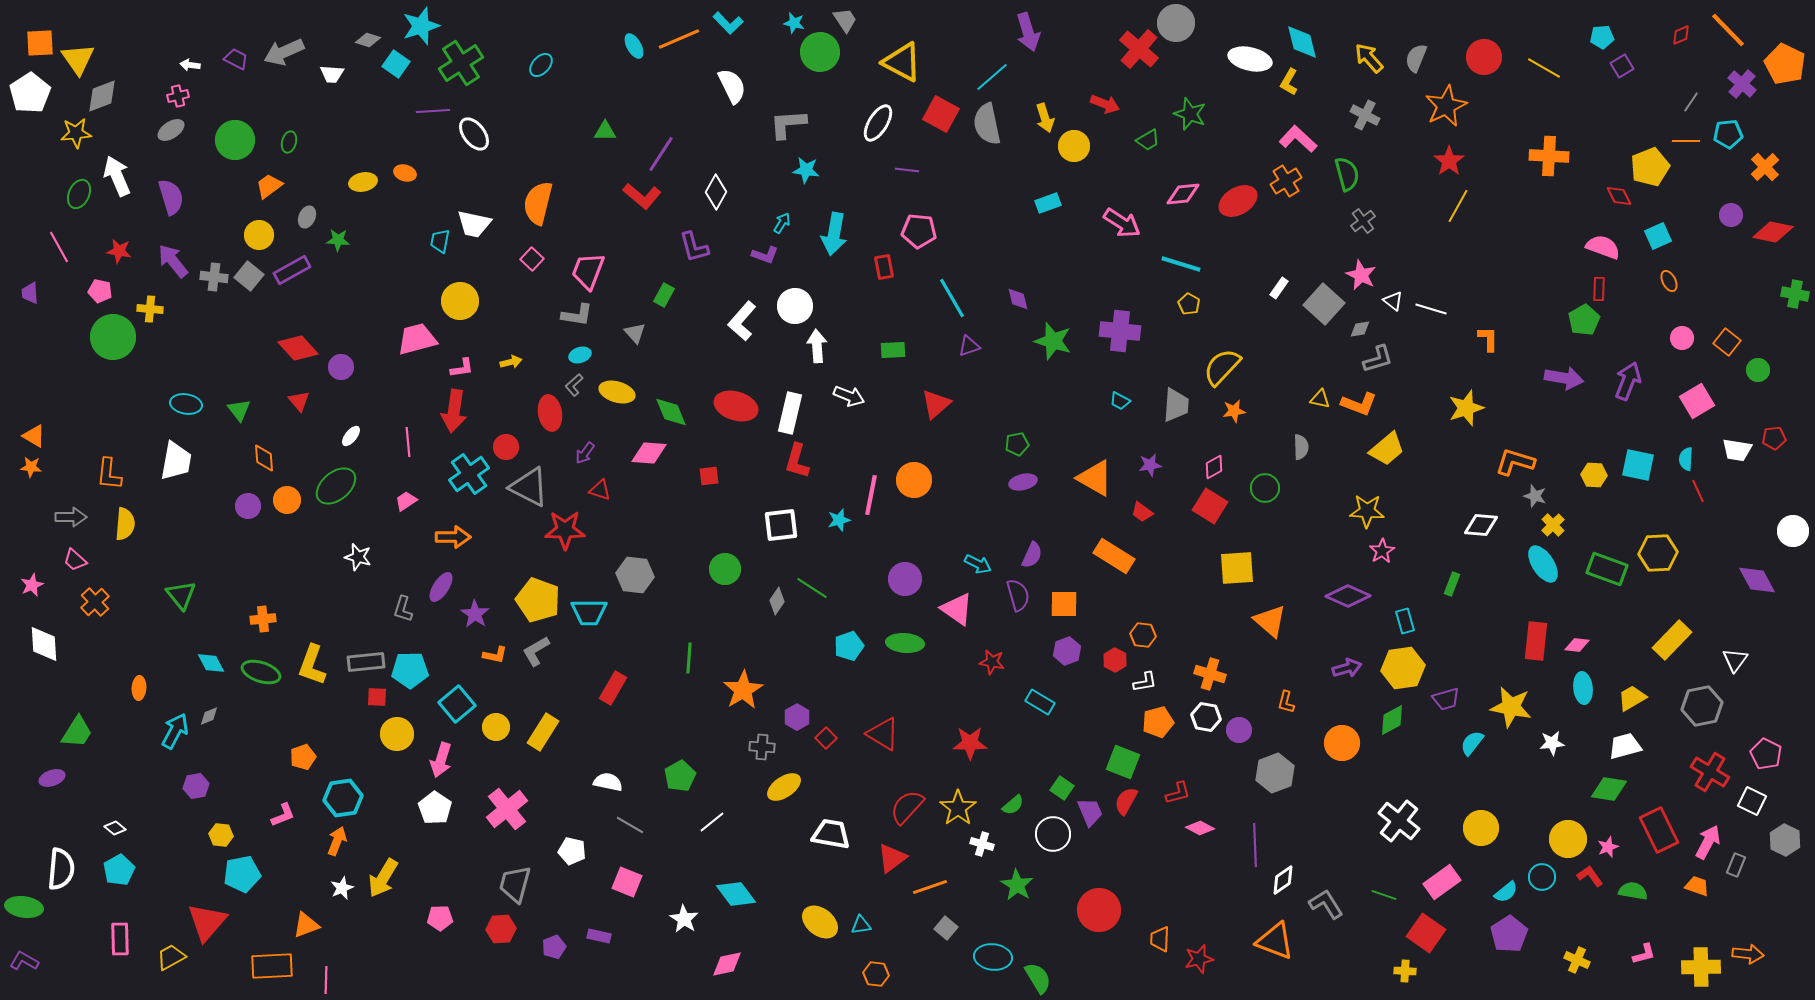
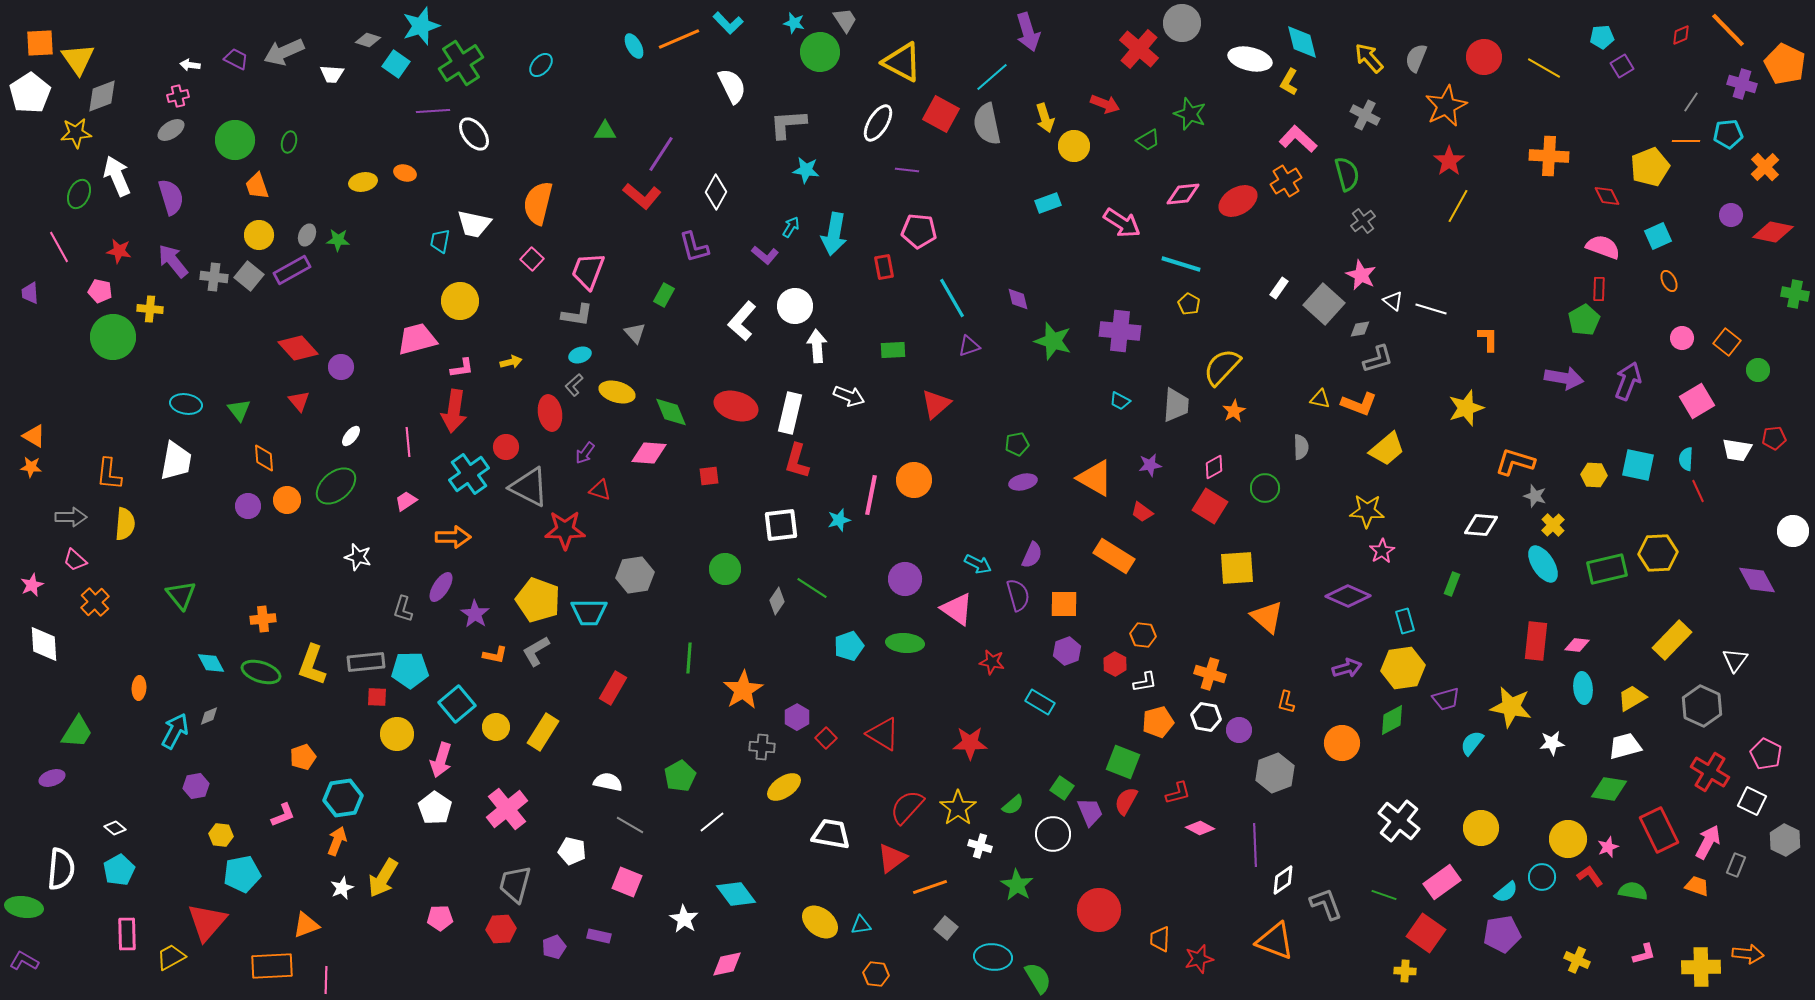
gray circle at (1176, 23): moved 6 px right
purple cross at (1742, 84): rotated 24 degrees counterclockwise
orange trapezoid at (269, 186): moved 12 px left; rotated 72 degrees counterclockwise
red diamond at (1619, 196): moved 12 px left
gray ellipse at (307, 217): moved 18 px down
cyan arrow at (782, 223): moved 9 px right, 4 px down
purple L-shape at (765, 255): rotated 20 degrees clockwise
orange star at (1234, 411): rotated 20 degrees counterclockwise
green rectangle at (1607, 569): rotated 33 degrees counterclockwise
gray hexagon at (635, 575): rotated 15 degrees counterclockwise
orange triangle at (1270, 621): moved 3 px left, 4 px up
red hexagon at (1115, 660): moved 4 px down
gray hexagon at (1702, 706): rotated 24 degrees counterclockwise
white cross at (982, 844): moved 2 px left, 2 px down
gray L-shape at (1326, 904): rotated 12 degrees clockwise
purple pentagon at (1509, 934): moved 7 px left; rotated 24 degrees clockwise
pink rectangle at (120, 939): moved 7 px right, 5 px up
